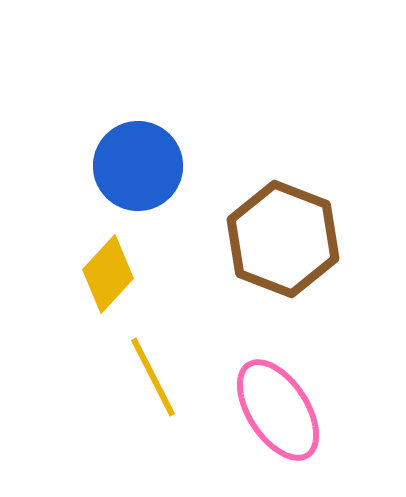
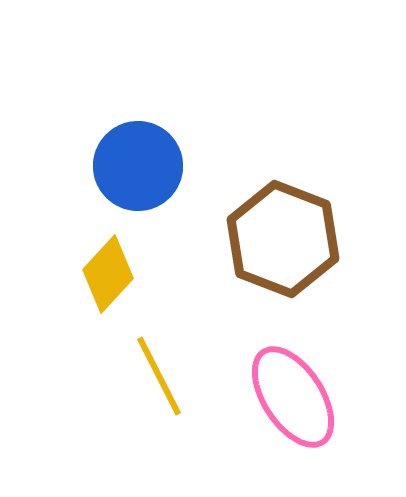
yellow line: moved 6 px right, 1 px up
pink ellipse: moved 15 px right, 13 px up
